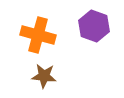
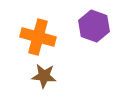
orange cross: moved 2 px down
